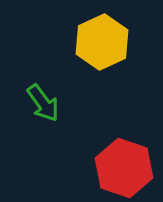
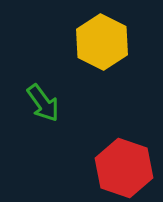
yellow hexagon: rotated 8 degrees counterclockwise
